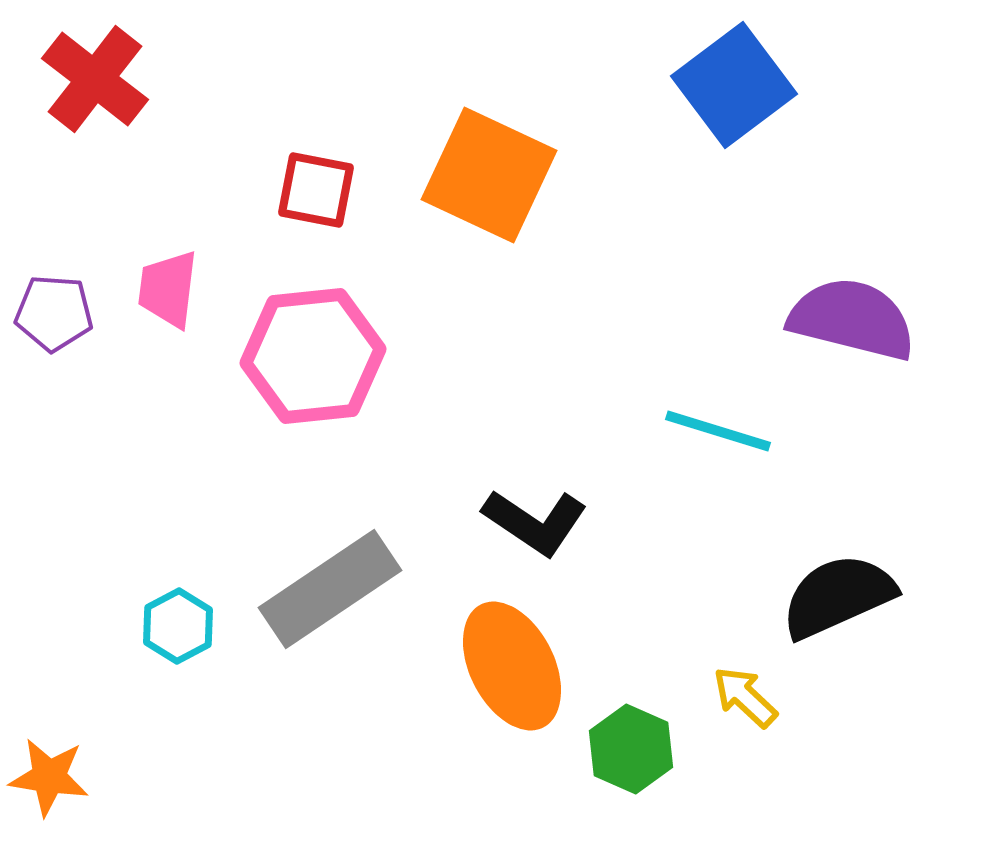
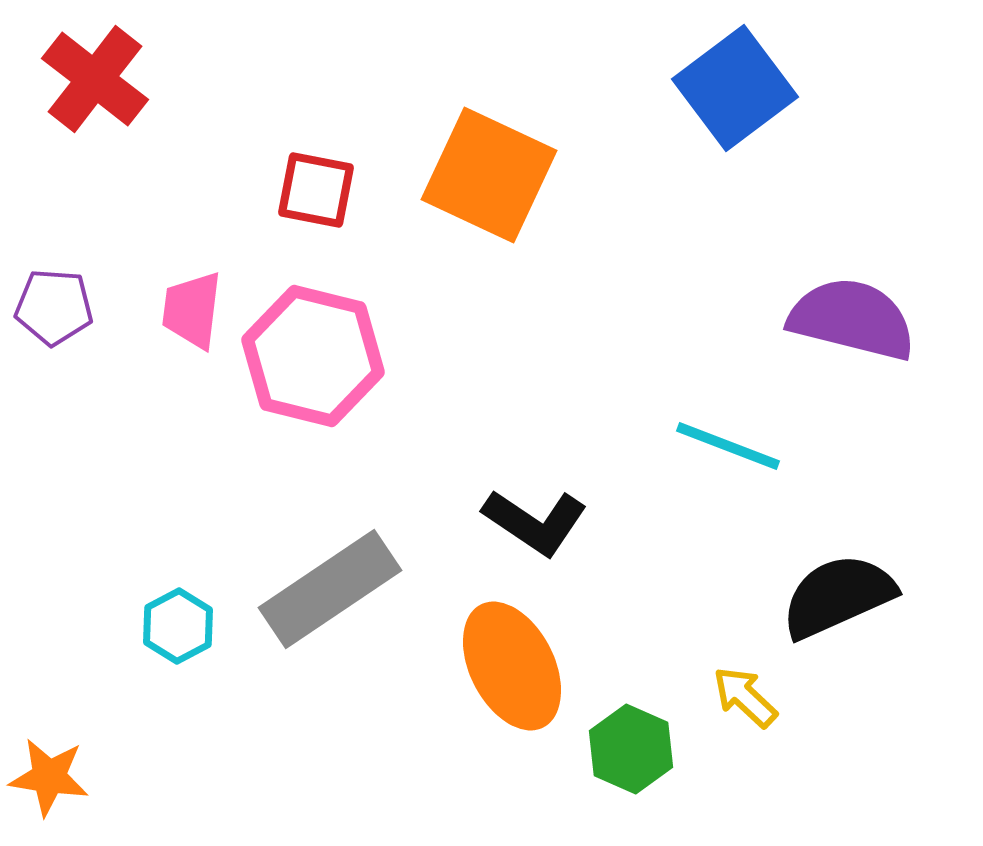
blue square: moved 1 px right, 3 px down
pink trapezoid: moved 24 px right, 21 px down
purple pentagon: moved 6 px up
pink hexagon: rotated 20 degrees clockwise
cyan line: moved 10 px right, 15 px down; rotated 4 degrees clockwise
